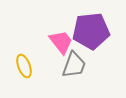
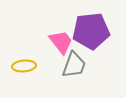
yellow ellipse: rotated 75 degrees counterclockwise
